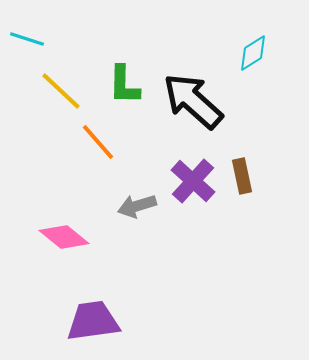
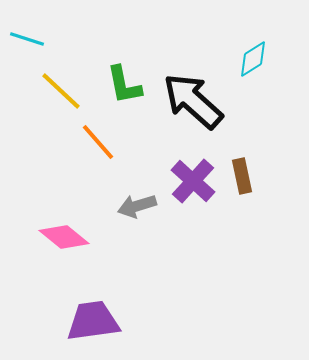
cyan diamond: moved 6 px down
green L-shape: rotated 12 degrees counterclockwise
